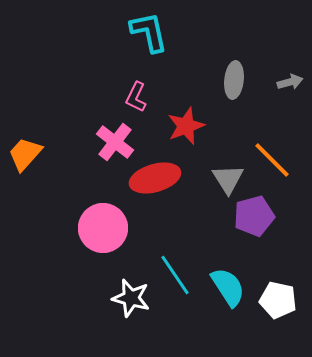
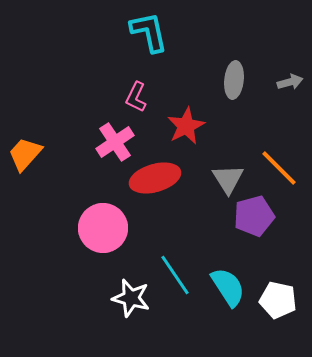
red star: rotated 6 degrees counterclockwise
pink cross: rotated 18 degrees clockwise
orange line: moved 7 px right, 8 px down
